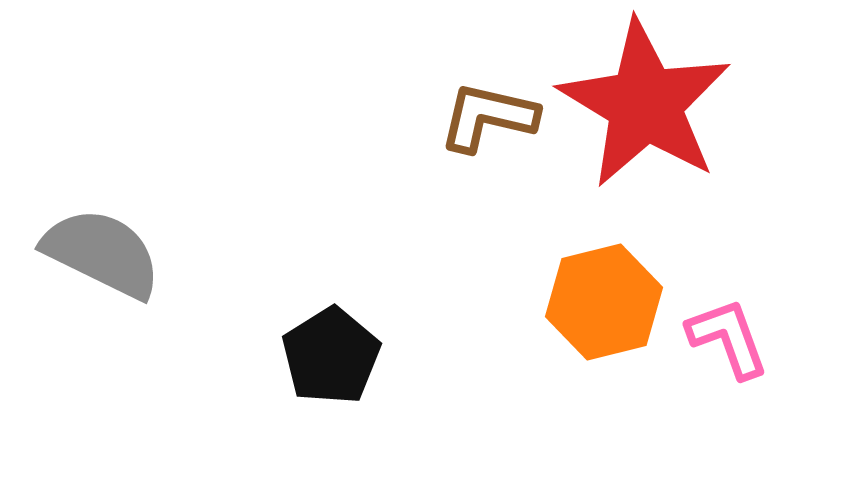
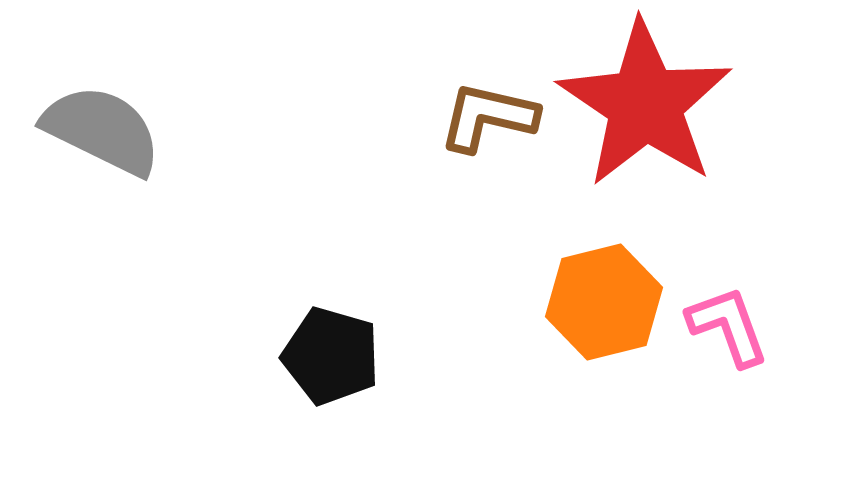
red star: rotated 3 degrees clockwise
gray semicircle: moved 123 px up
pink L-shape: moved 12 px up
black pentagon: rotated 24 degrees counterclockwise
